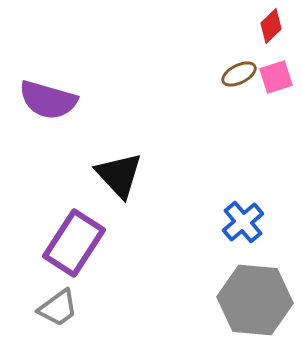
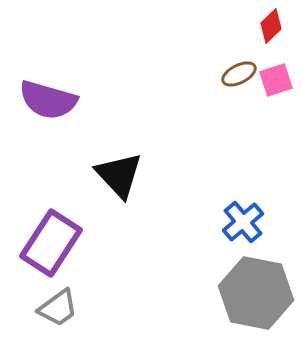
pink square: moved 3 px down
purple rectangle: moved 23 px left
gray hexagon: moved 1 px right, 7 px up; rotated 6 degrees clockwise
